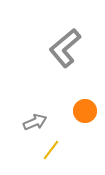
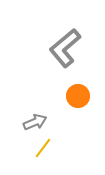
orange circle: moved 7 px left, 15 px up
yellow line: moved 8 px left, 2 px up
